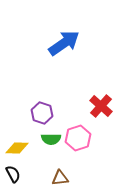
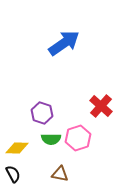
brown triangle: moved 4 px up; rotated 18 degrees clockwise
